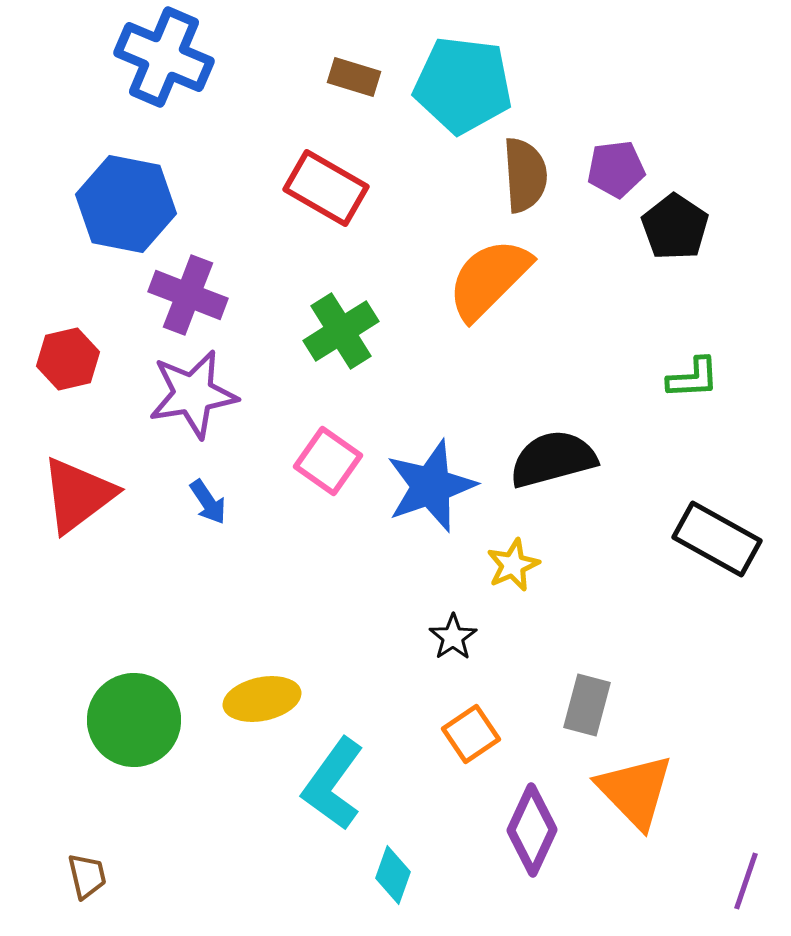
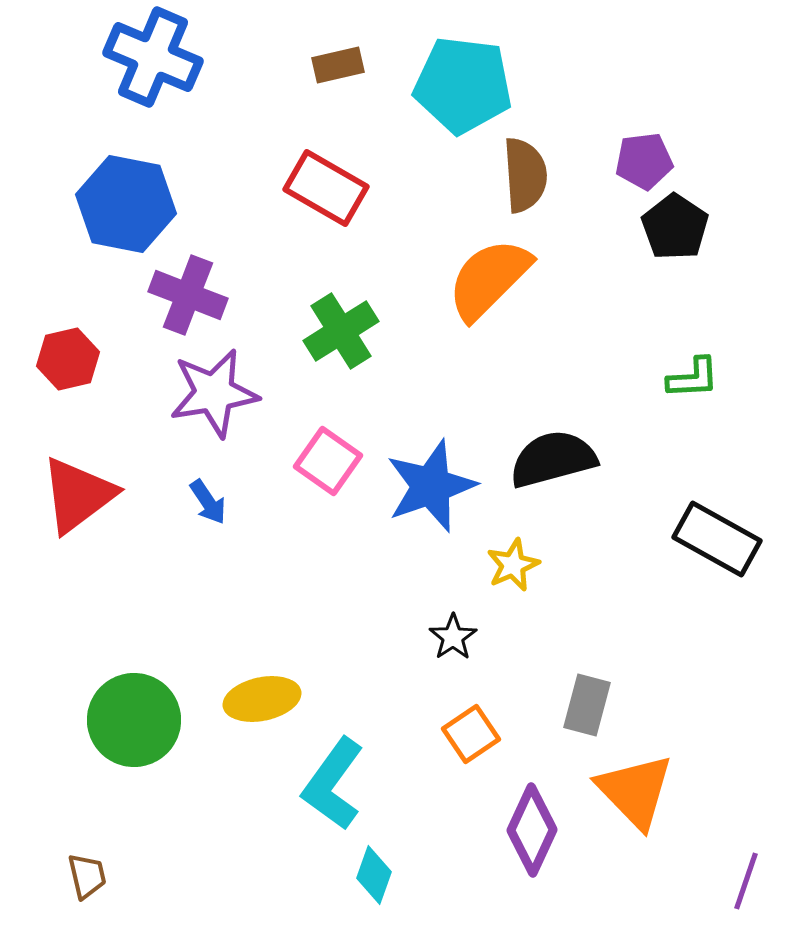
blue cross: moved 11 px left
brown rectangle: moved 16 px left, 12 px up; rotated 30 degrees counterclockwise
purple pentagon: moved 28 px right, 8 px up
purple star: moved 21 px right, 1 px up
cyan diamond: moved 19 px left
